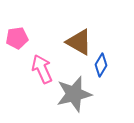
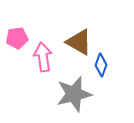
blue diamond: rotated 10 degrees counterclockwise
pink arrow: moved 1 px right, 12 px up; rotated 16 degrees clockwise
